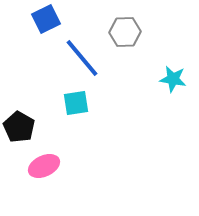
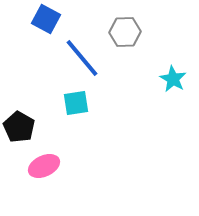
blue square: rotated 36 degrees counterclockwise
cyan star: rotated 20 degrees clockwise
